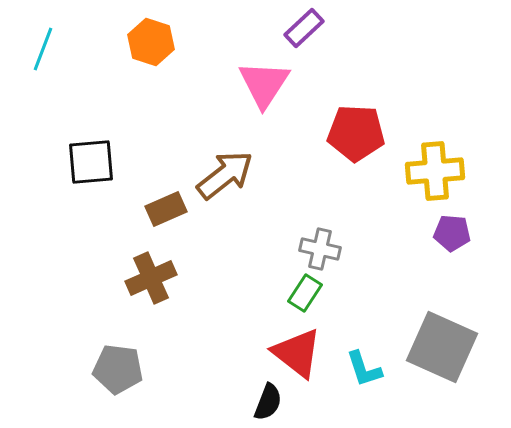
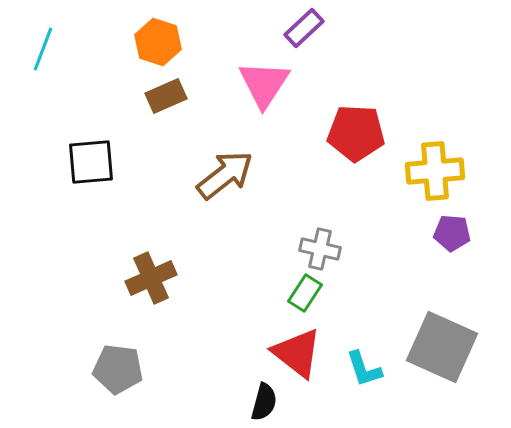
orange hexagon: moved 7 px right
brown rectangle: moved 113 px up
black semicircle: moved 4 px left; rotated 6 degrees counterclockwise
